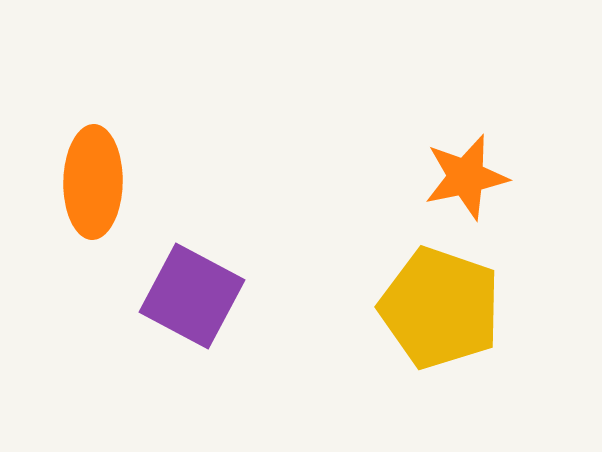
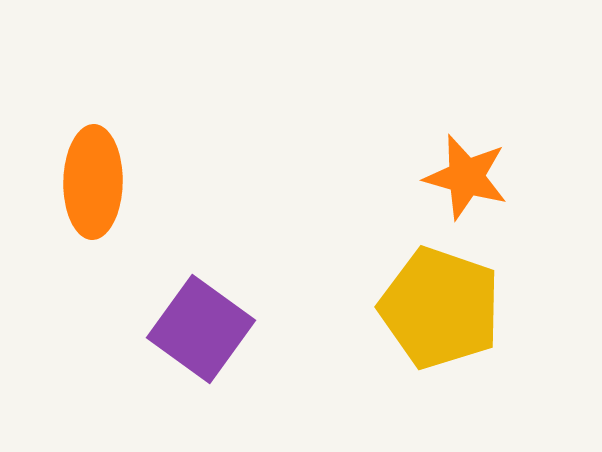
orange star: rotated 28 degrees clockwise
purple square: moved 9 px right, 33 px down; rotated 8 degrees clockwise
